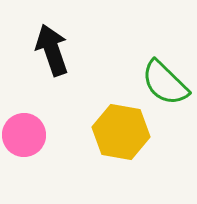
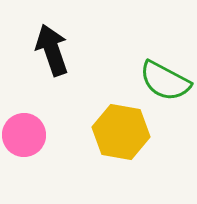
green semicircle: moved 2 px up; rotated 16 degrees counterclockwise
